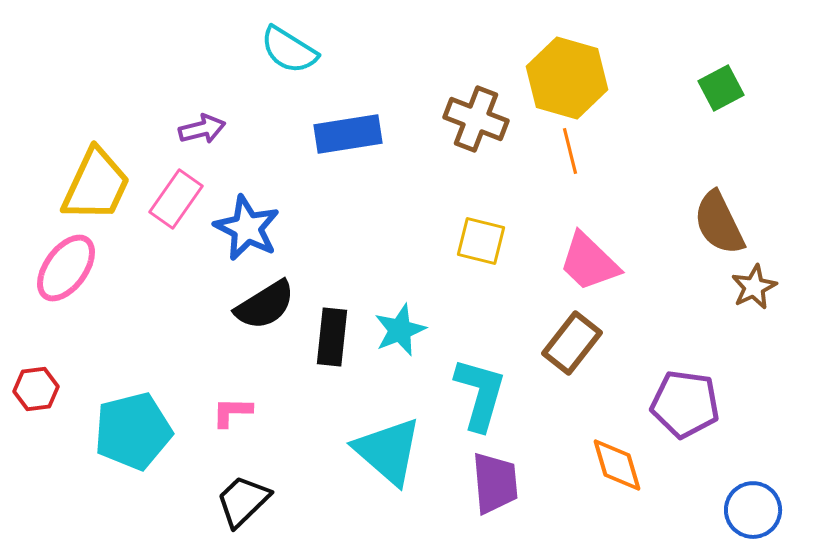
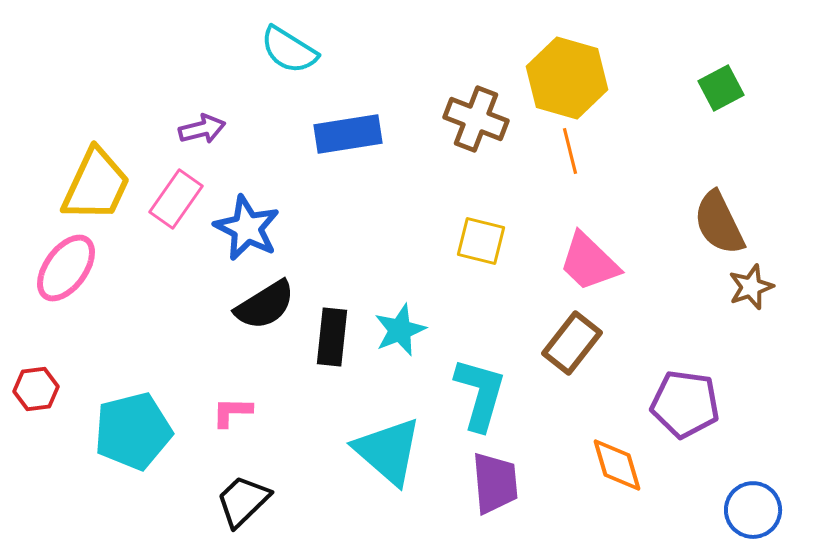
brown star: moved 3 px left; rotated 6 degrees clockwise
